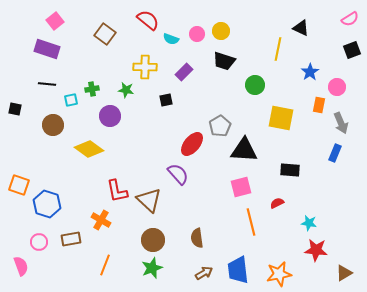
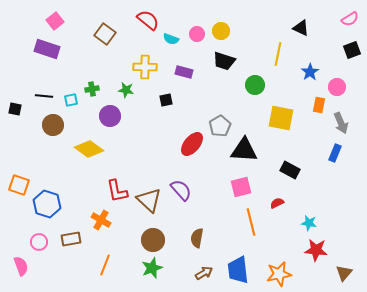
yellow line at (278, 49): moved 5 px down
purple rectangle at (184, 72): rotated 60 degrees clockwise
black line at (47, 84): moved 3 px left, 12 px down
black rectangle at (290, 170): rotated 24 degrees clockwise
purple semicircle at (178, 174): moved 3 px right, 16 px down
brown semicircle at (197, 238): rotated 18 degrees clockwise
brown triangle at (344, 273): rotated 18 degrees counterclockwise
